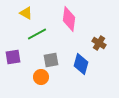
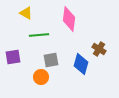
green line: moved 2 px right, 1 px down; rotated 24 degrees clockwise
brown cross: moved 6 px down
